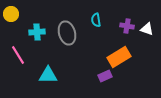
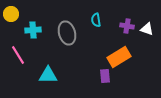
cyan cross: moved 4 px left, 2 px up
purple rectangle: rotated 72 degrees counterclockwise
